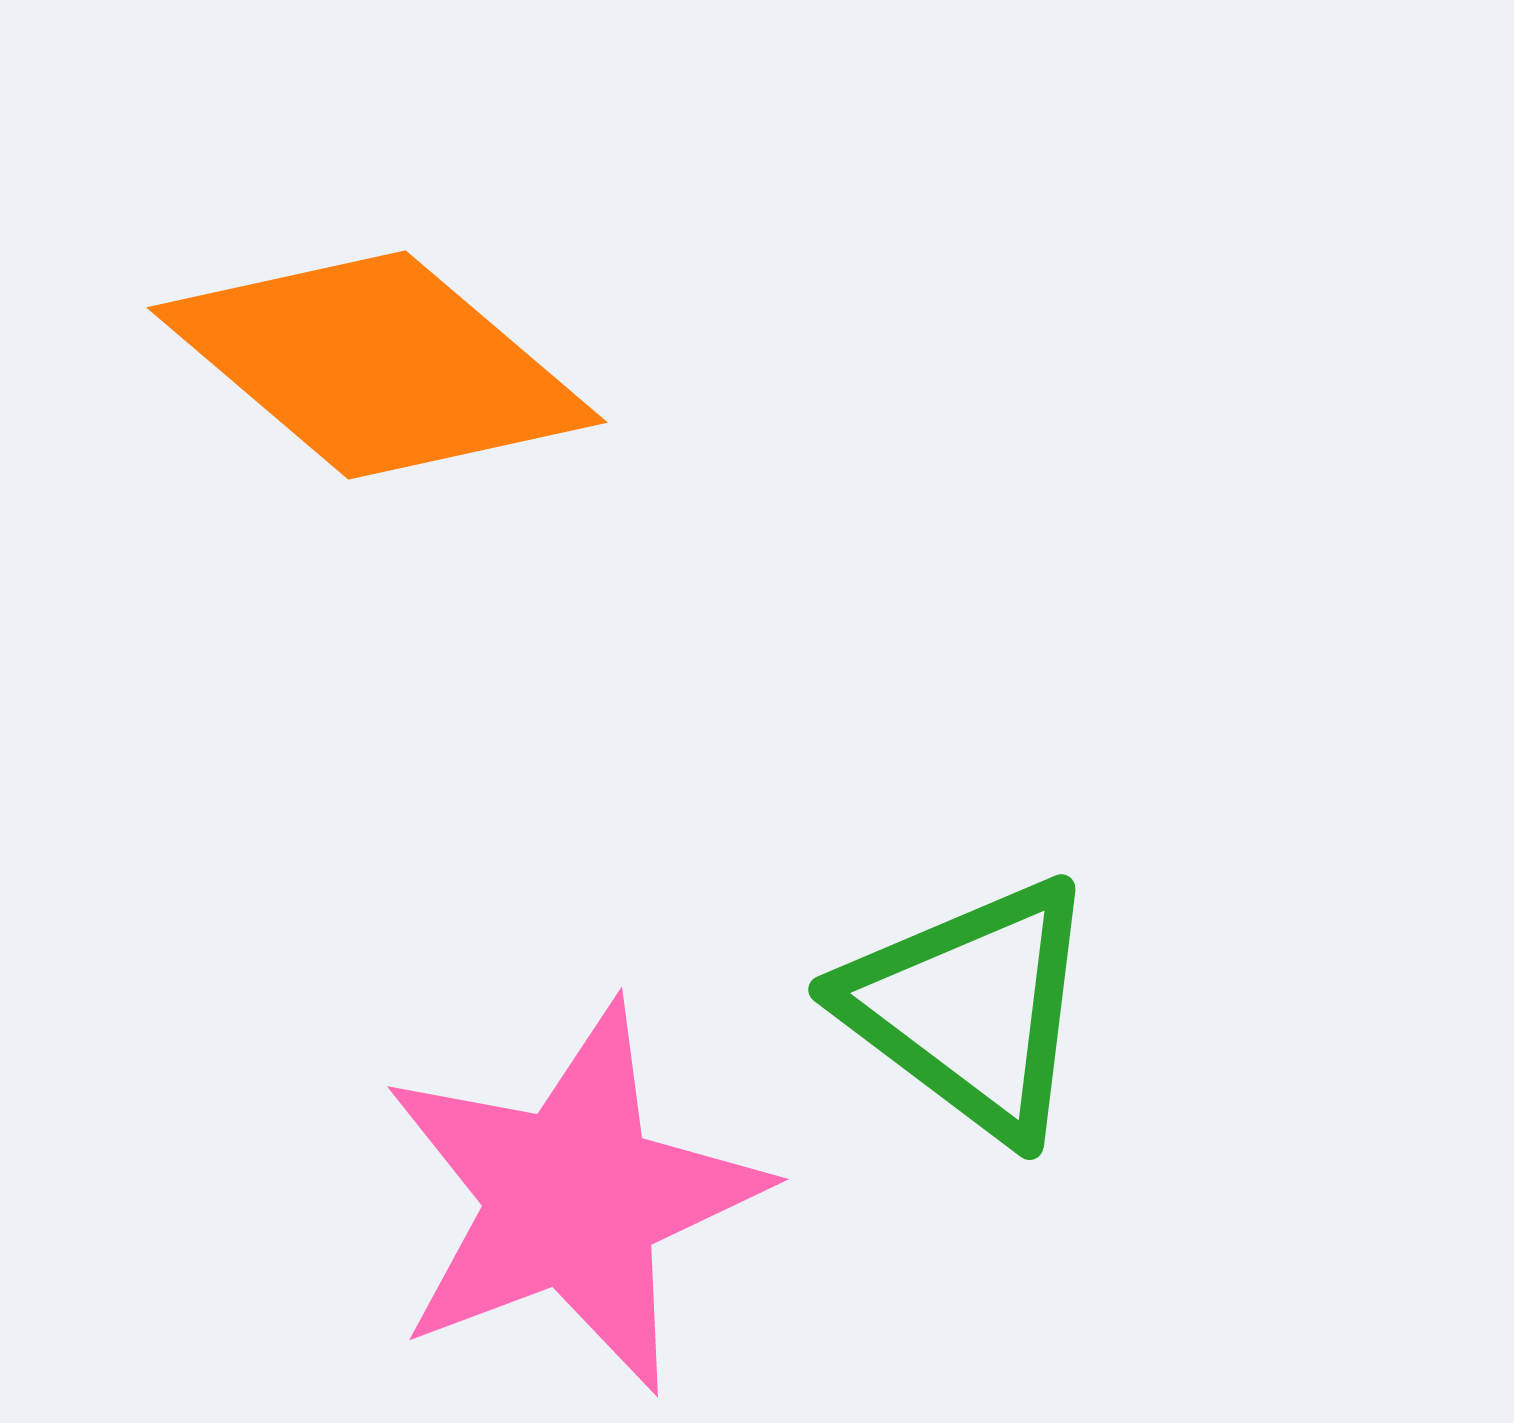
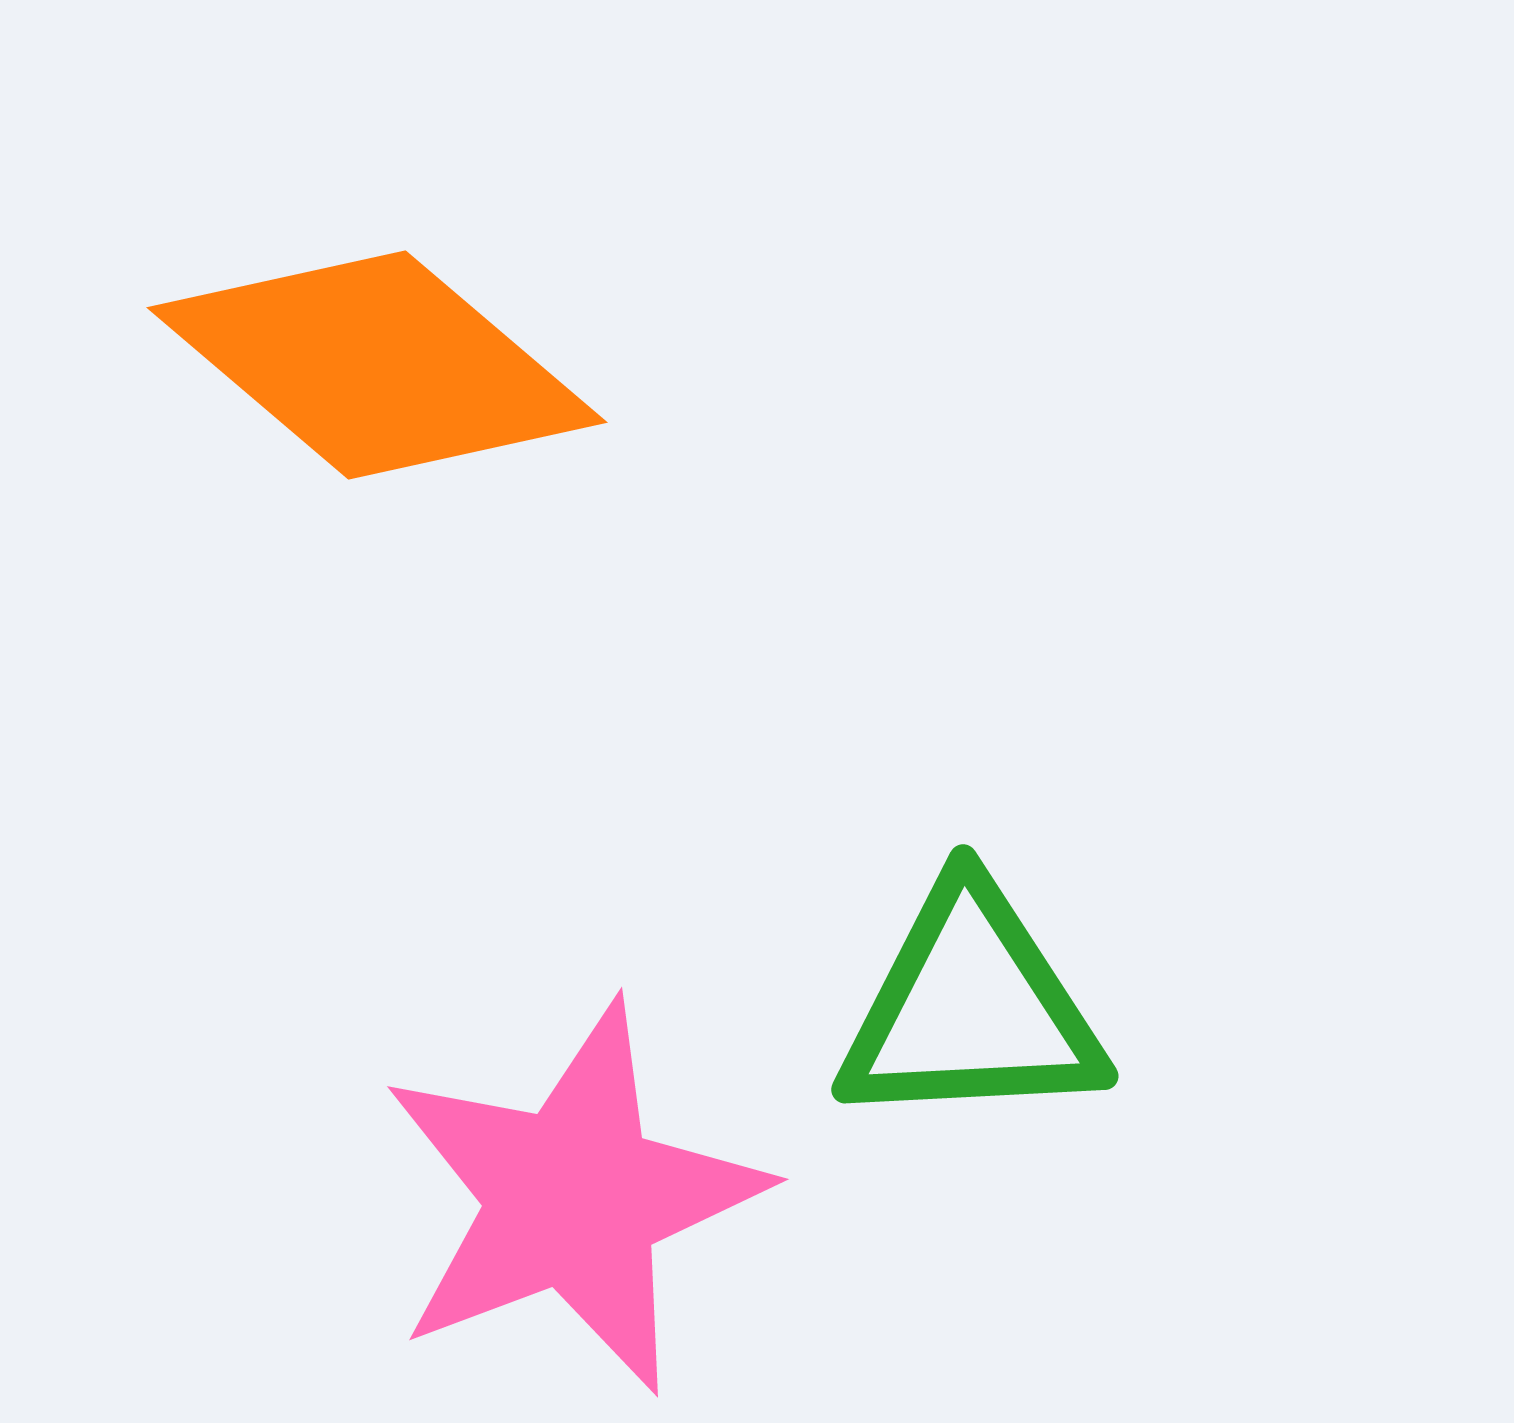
green triangle: rotated 40 degrees counterclockwise
